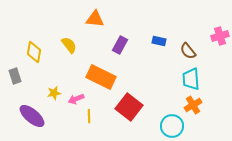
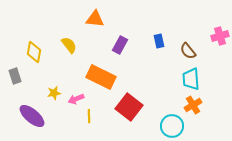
blue rectangle: rotated 64 degrees clockwise
